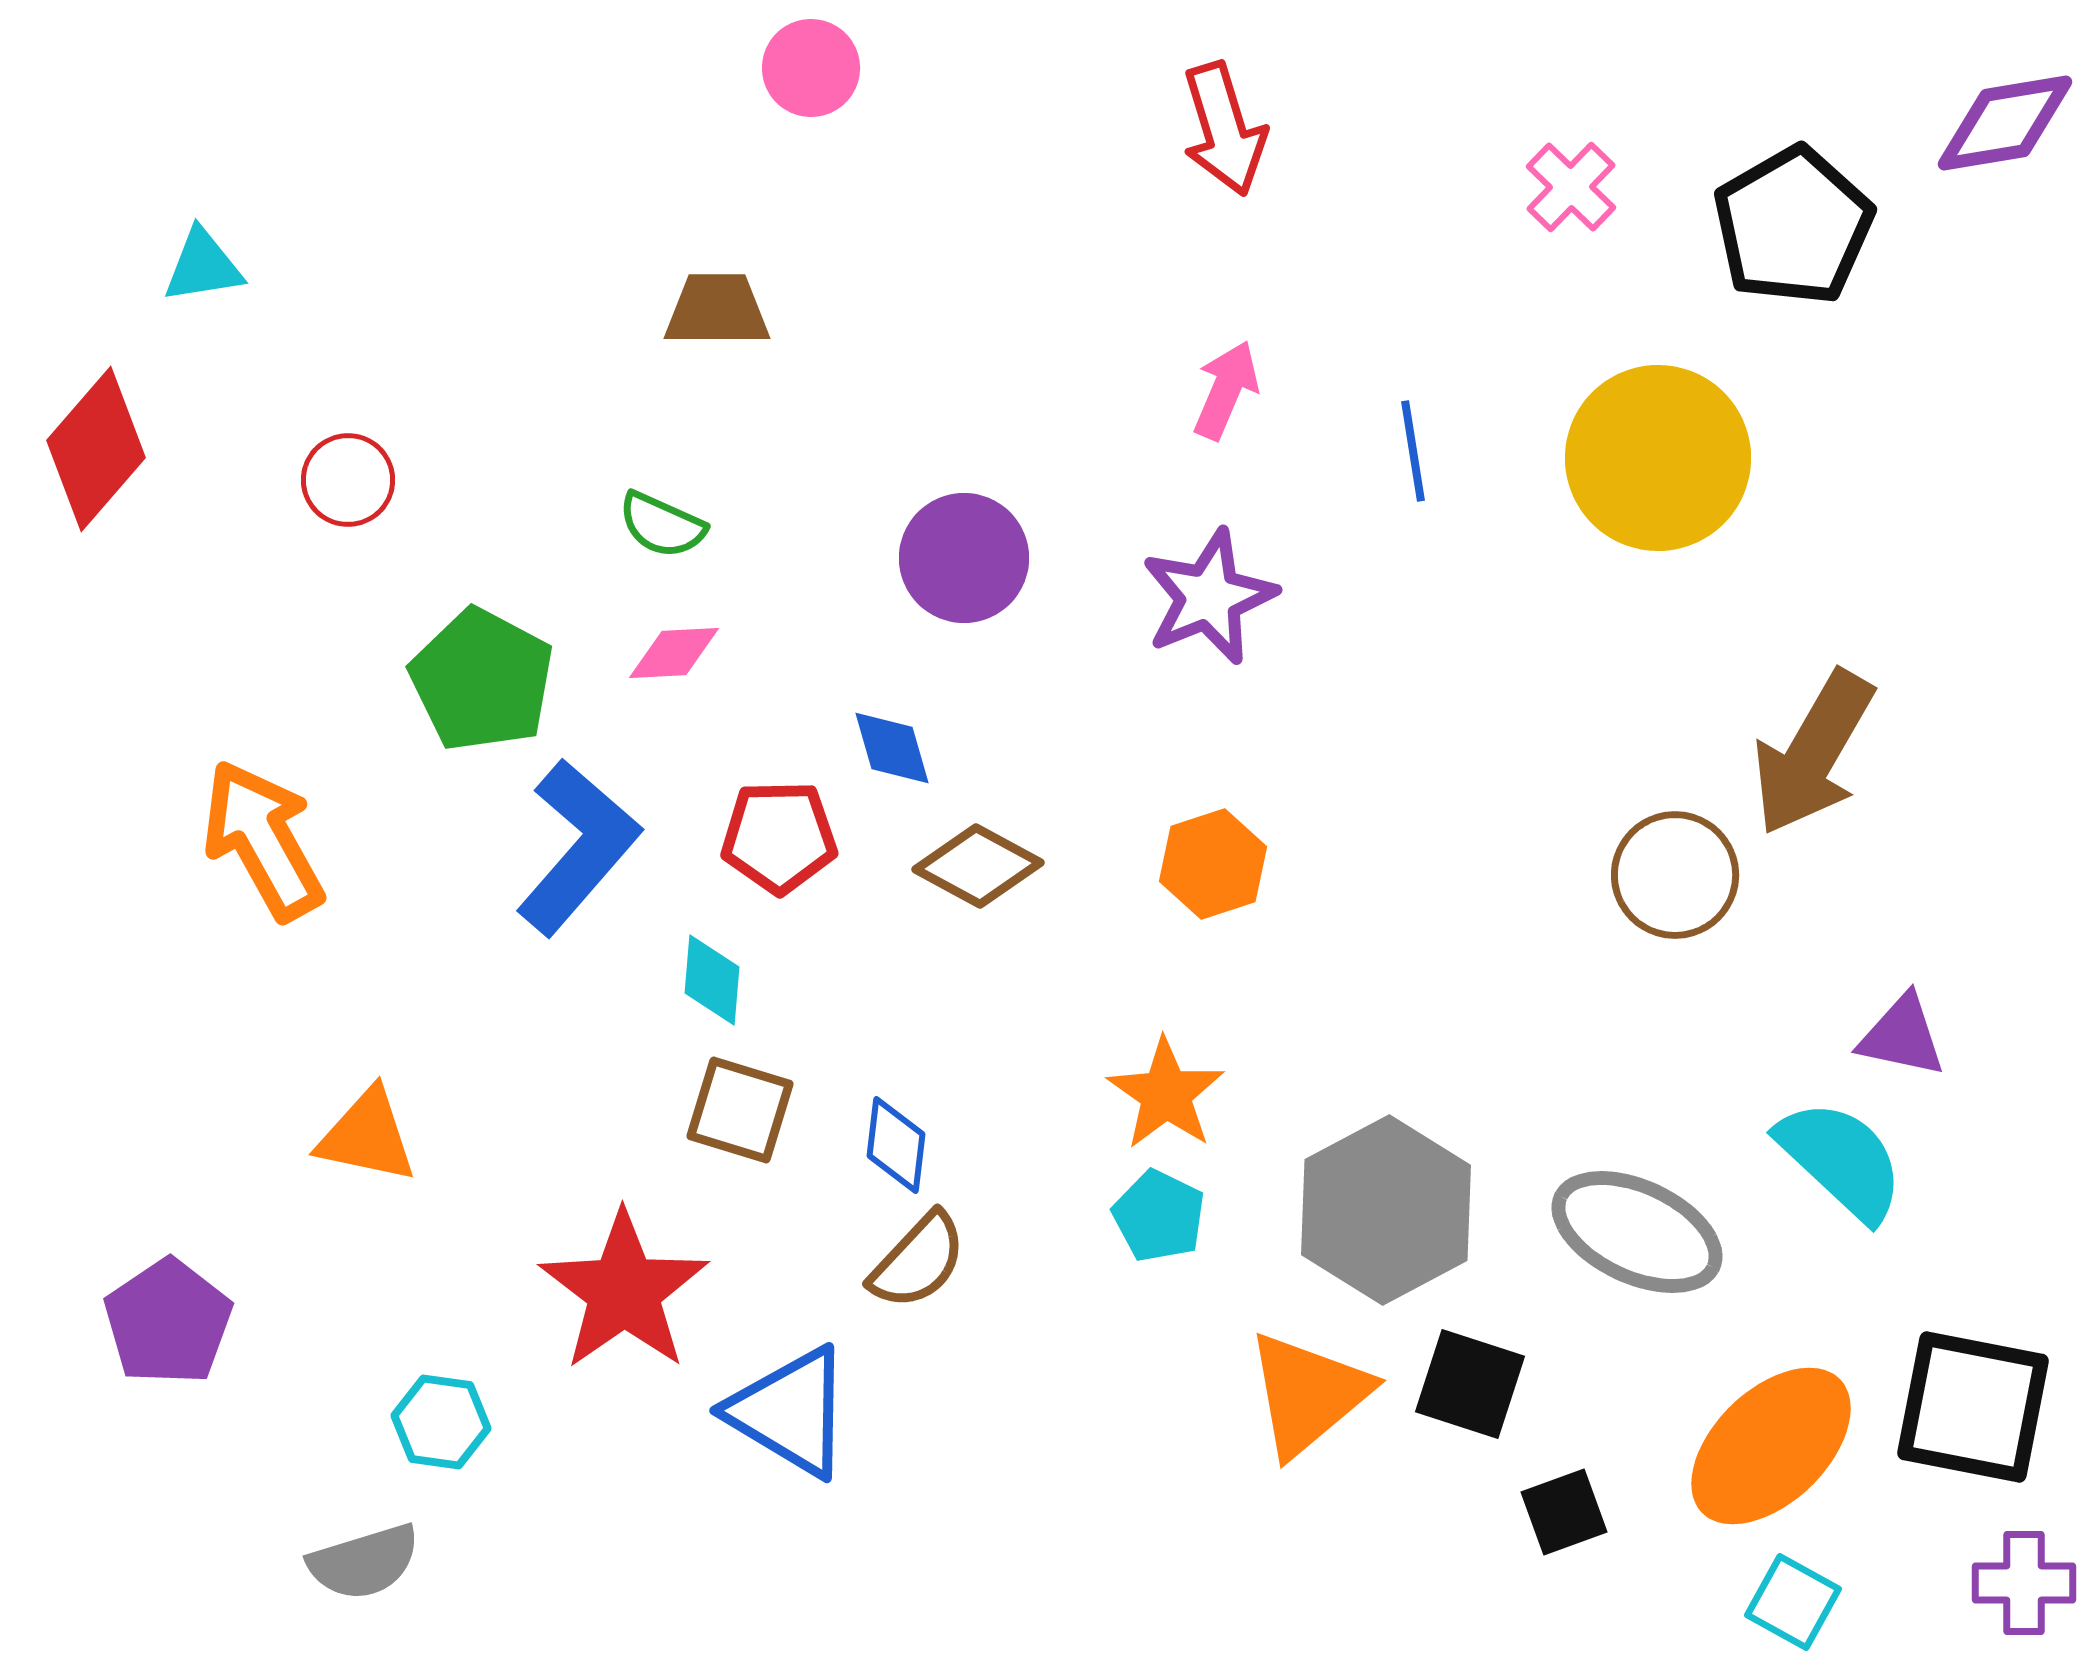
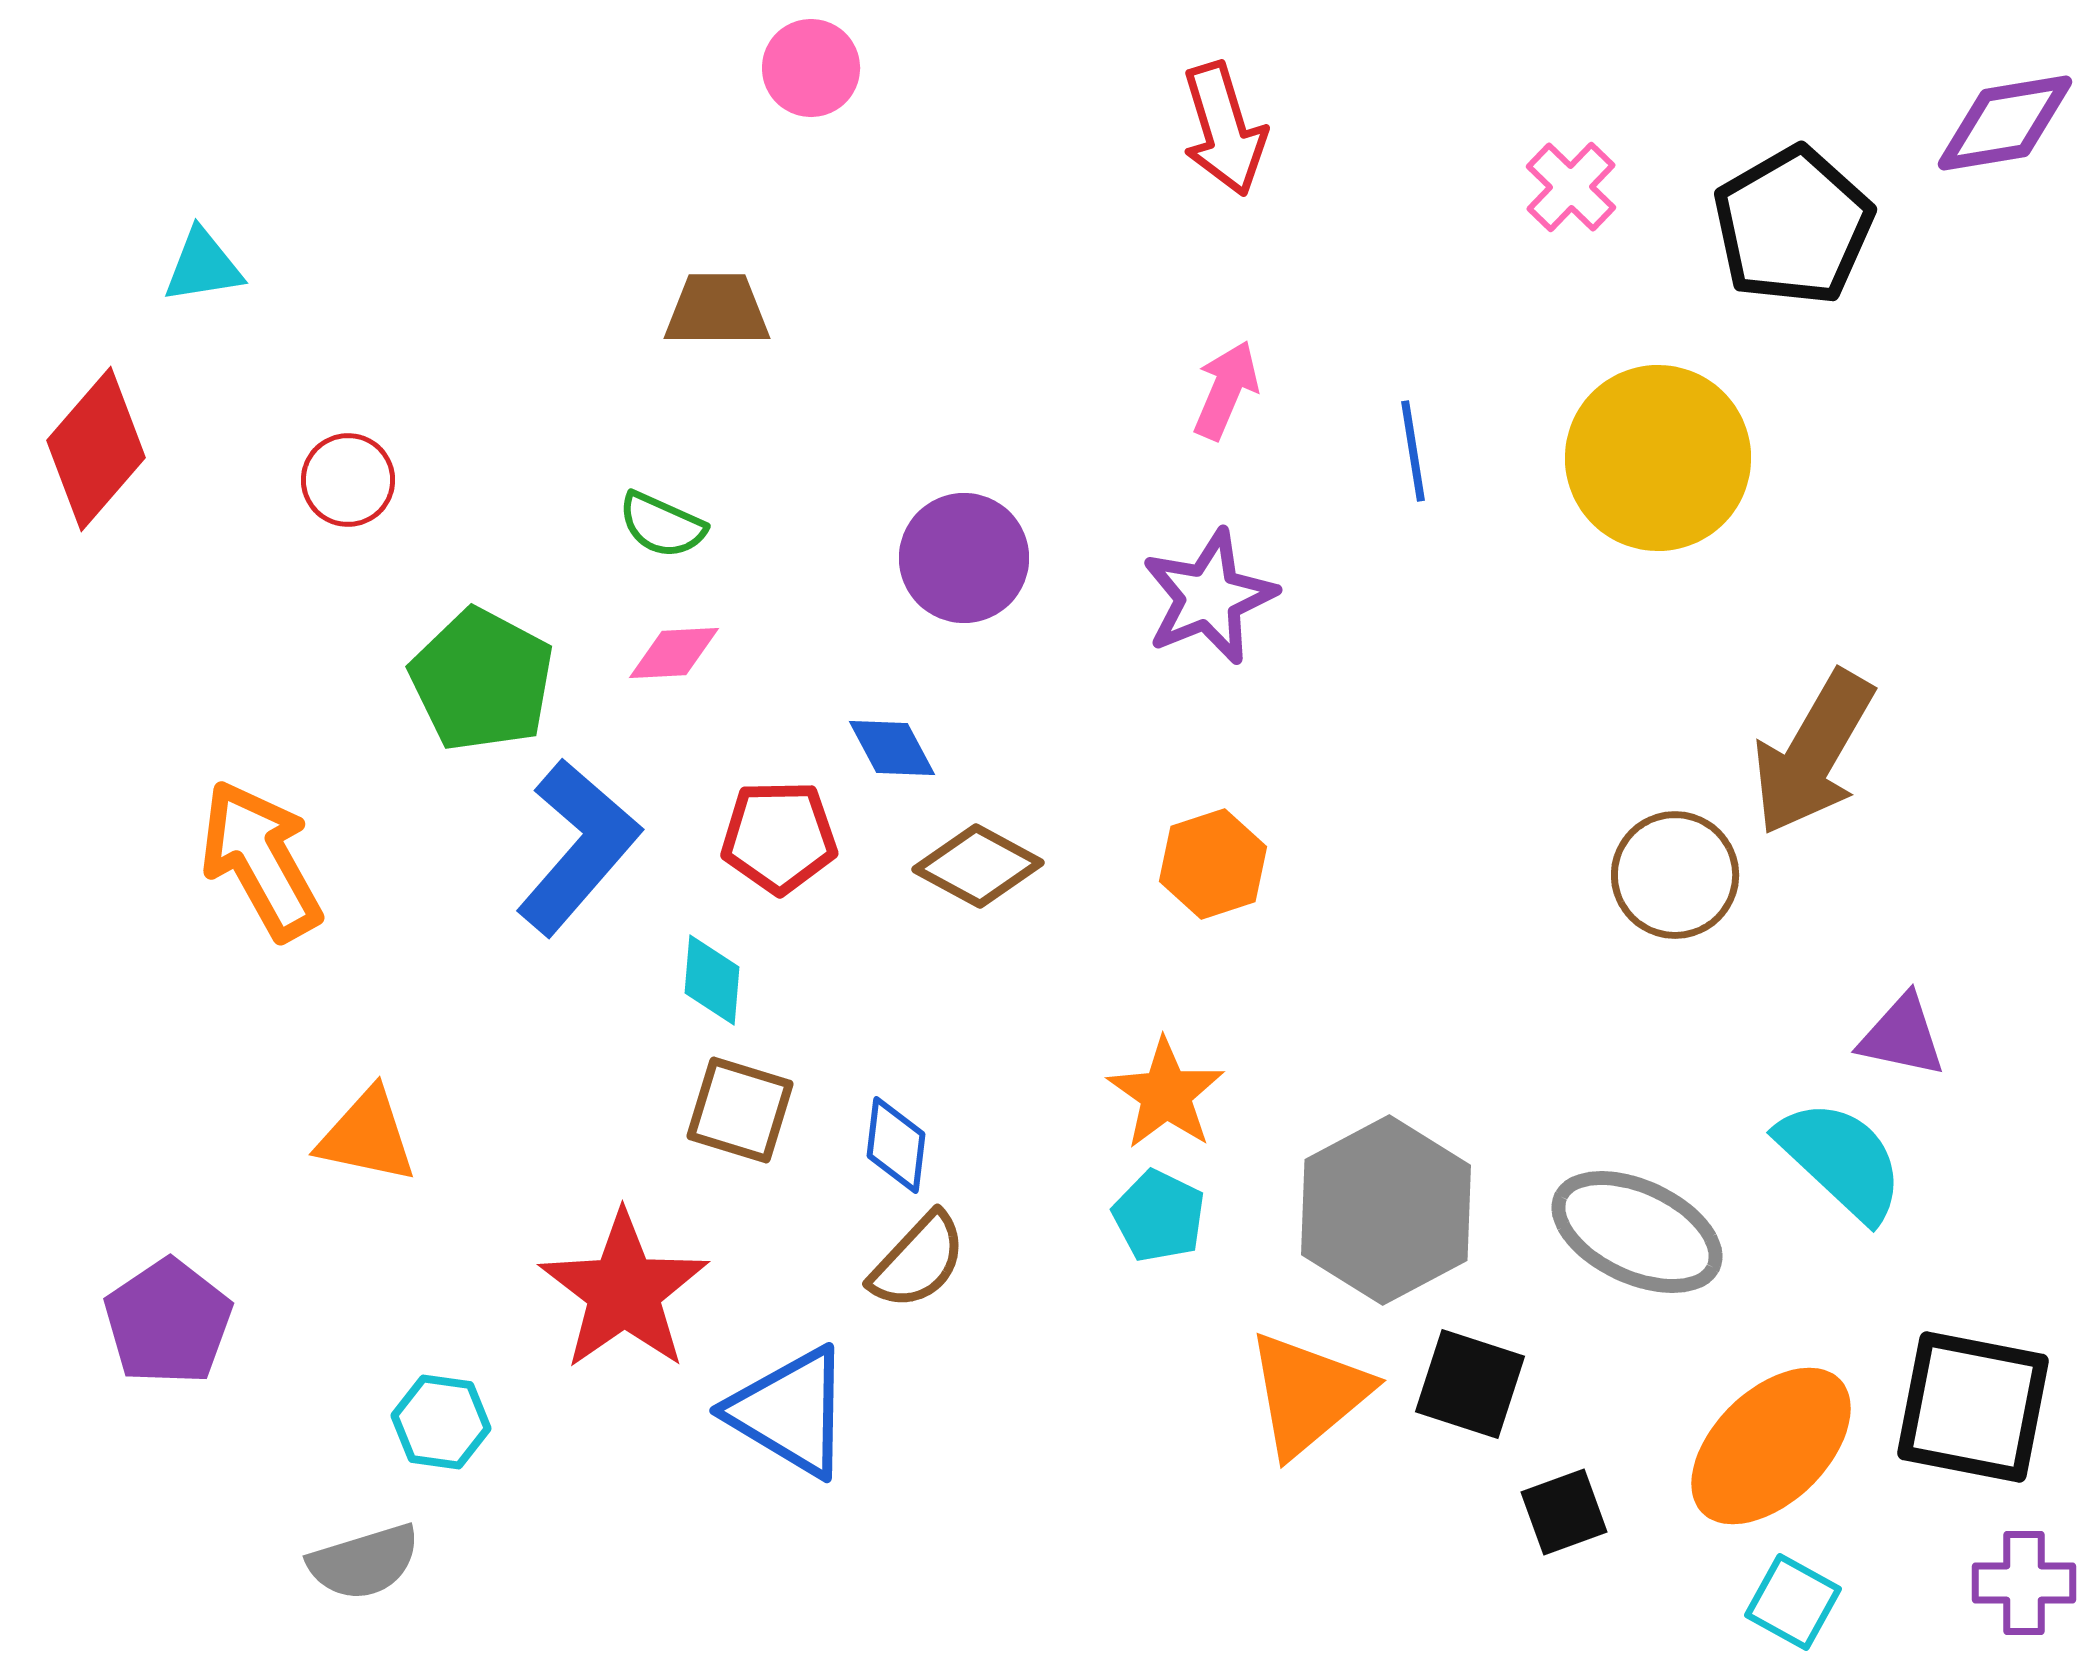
blue diamond at (892, 748): rotated 12 degrees counterclockwise
orange arrow at (263, 840): moved 2 px left, 20 px down
